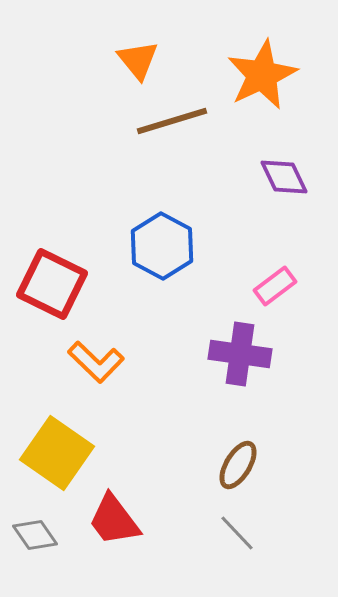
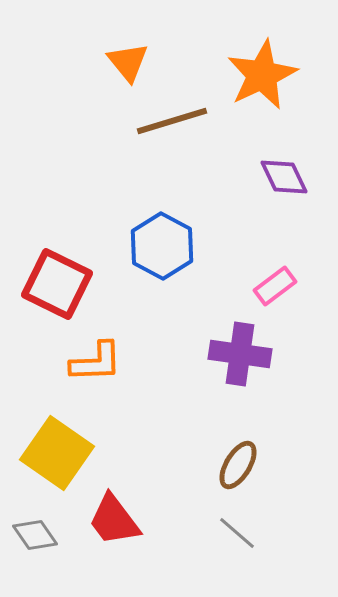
orange triangle: moved 10 px left, 2 px down
red square: moved 5 px right
orange L-shape: rotated 46 degrees counterclockwise
gray line: rotated 6 degrees counterclockwise
